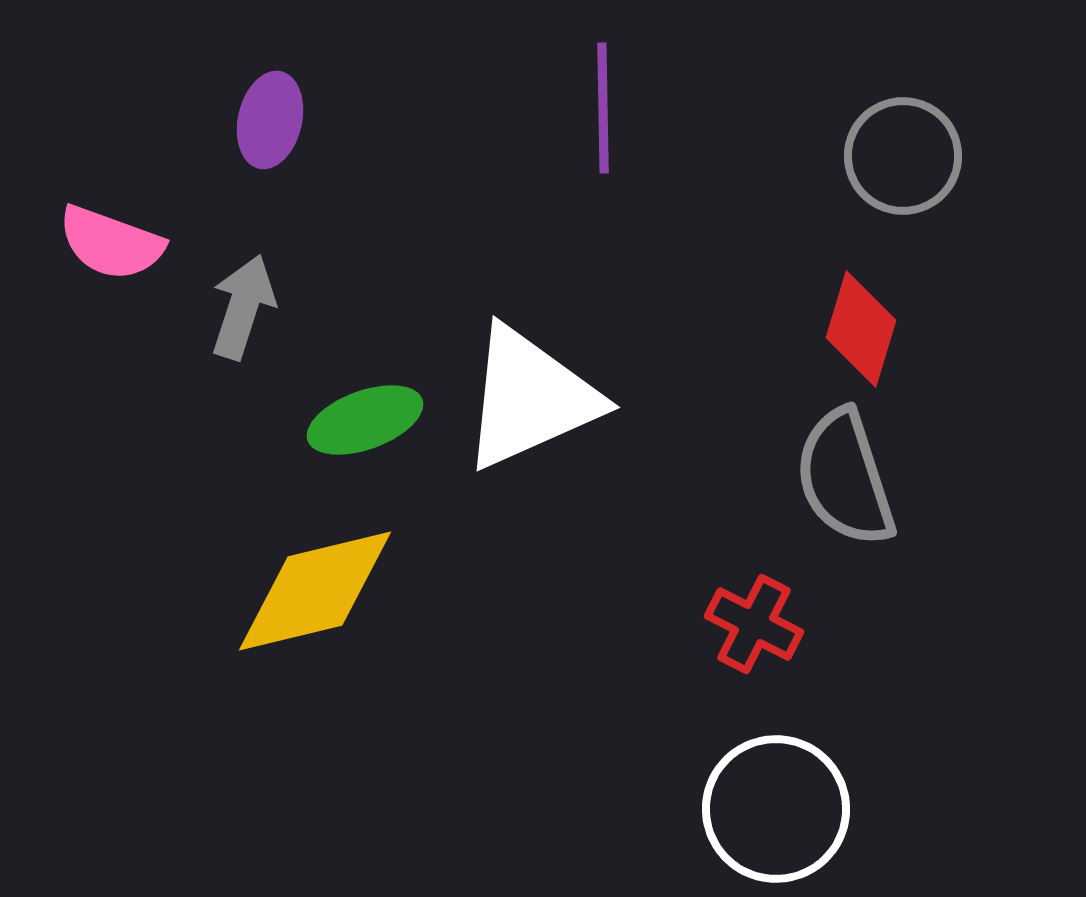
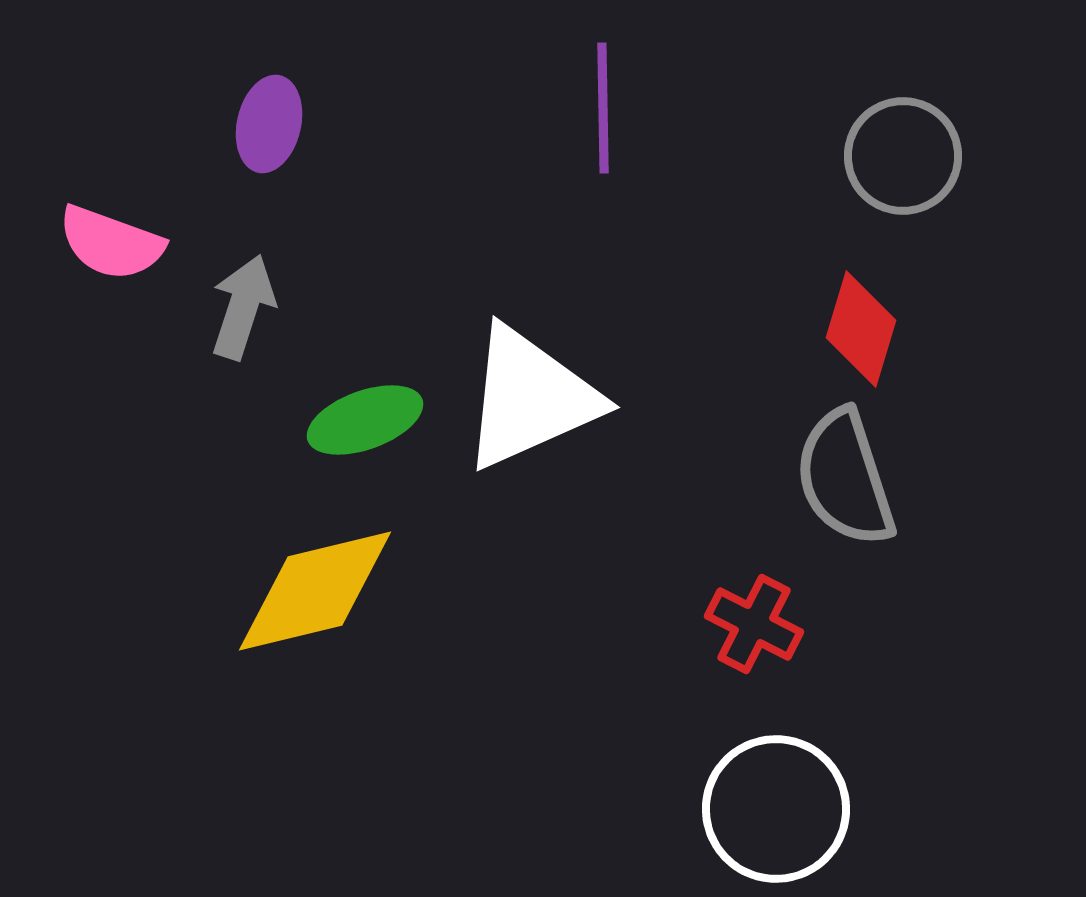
purple ellipse: moved 1 px left, 4 px down
